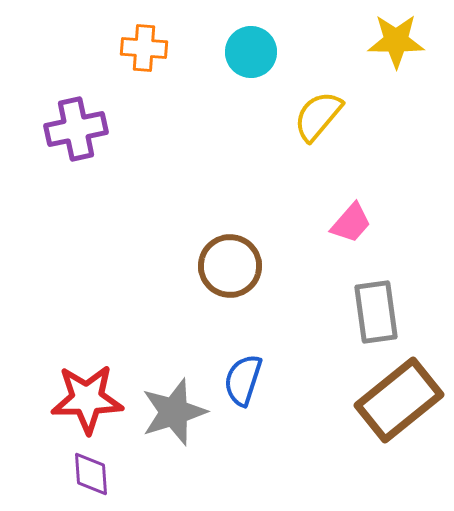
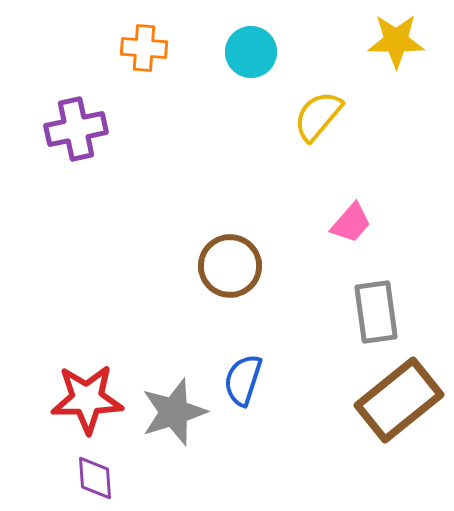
purple diamond: moved 4 px right, 4 px down
